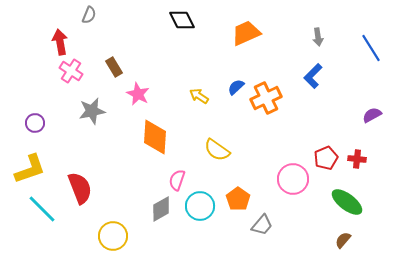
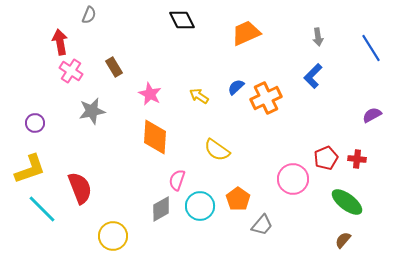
pink star: moved 12 px right
